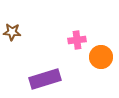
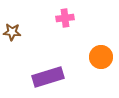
pink cross: moved 12 px left, 22 px up
purple rectangle: moved 3 px right, 2 px up
